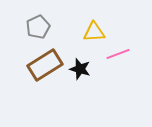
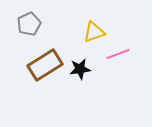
gray pentagon: moved 9 px left, 3 px up
yellow triangle: rotated 15 degrees counterclockwise
black star: rotated 25 degrees counterclockwise
